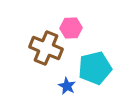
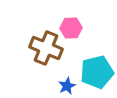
cyan pentagon: moved 2 px right, 4 px down
blue star: rotated 18 degrees clockwise
